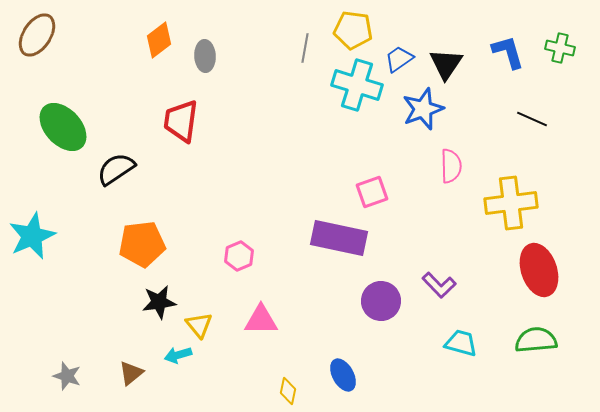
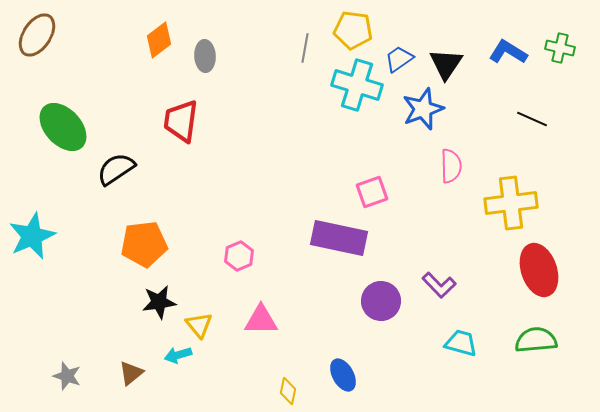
blue L-shape: rotated 42 degrees counterclockwise
orange pentagon: moved 2 px right
